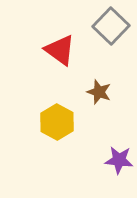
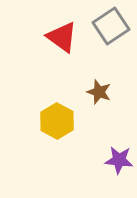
gray square: rotated 12 degrees clockwise
red triangle: moved 2 px right, 13 px up
yellow hexagon: moved 1 px up
